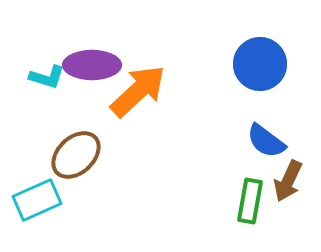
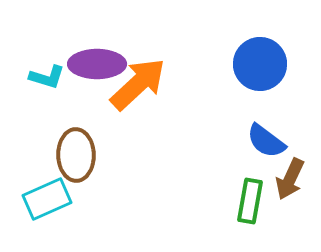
purple ellipse: moved 5 px right, 1 px up
orange arrow: moved 7 px up
brown ellipse: rotated 48 degrees counterclockwise
brown arrow: moved 2 px right, 2 px up
cyan rectangle: moved 10 px right, 1 px up
